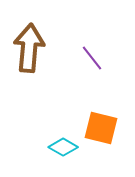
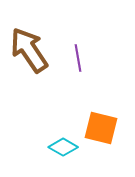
brown arrow: moved 2 px down; rotated 39 degrees counterclockwise
purple line: moved 14 px left; rotated 28 degrees clockwise
